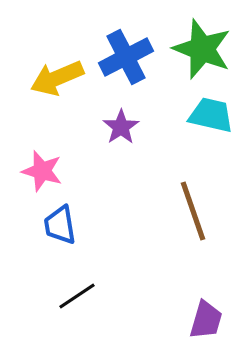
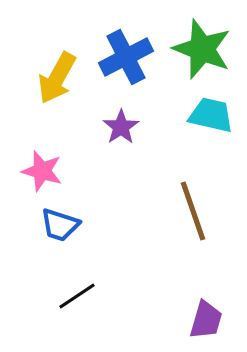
yellow arrow: rotated 38 degrees counterclockwise
blue trapezoid: rotated 63 degrees counterclockwise
